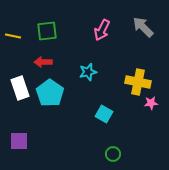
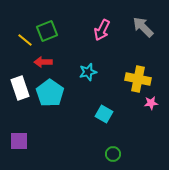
green square: rotated 15 degrees counterclockwise
yellow line: moved 12 px right, 4 px down; rotated 28 degrees clockwise
yellow cross: moved 3 px up
